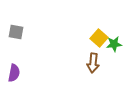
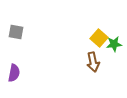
brown arrow: moved 1 px up; rotated 18 degrees counterclockwise
